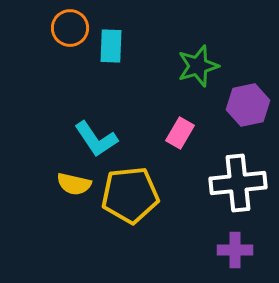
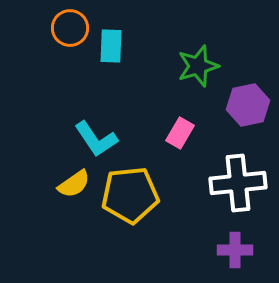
yellow semicircle: rotated 48 degrees counterclockwise
